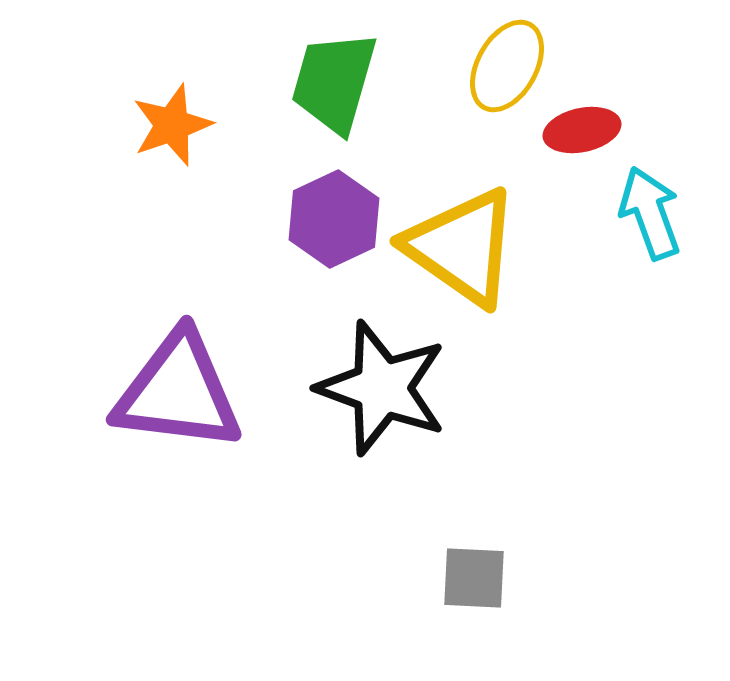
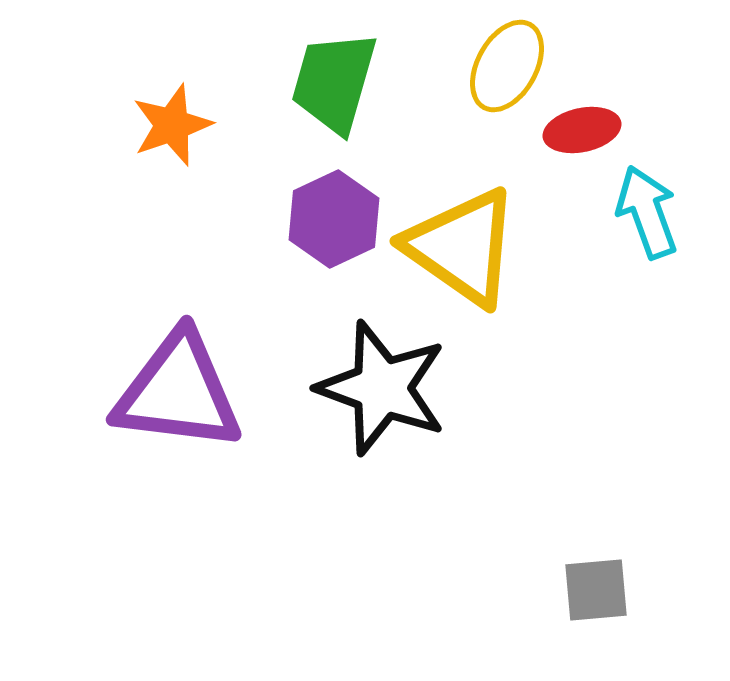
cyan arrow: moved 3 px left, 1 px up
gray square: moved 122 px right, 12 px down; rotated 8 degrees counterclockwise
